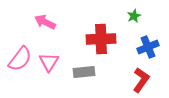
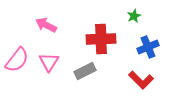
pink arrow: moved 1 px right, 3 px down
pink semicircle: moved 3 px left, 1 px down
gray rectangle: moved 1 px right, 1 px up; rotated 20 degrees counterclockwise
red L-shape: rotated 100 degrees clockwise
